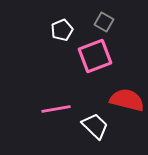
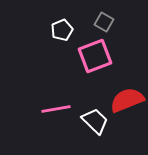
red semicircle: rotated 36 degrees counterclockwise
white trapezoid: moved 5 px up
